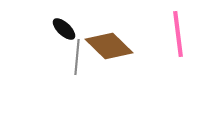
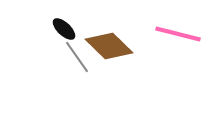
pink line: rotated 69 degrees counterclockwise
gray line: rotated 40 degrees counterclockwise
